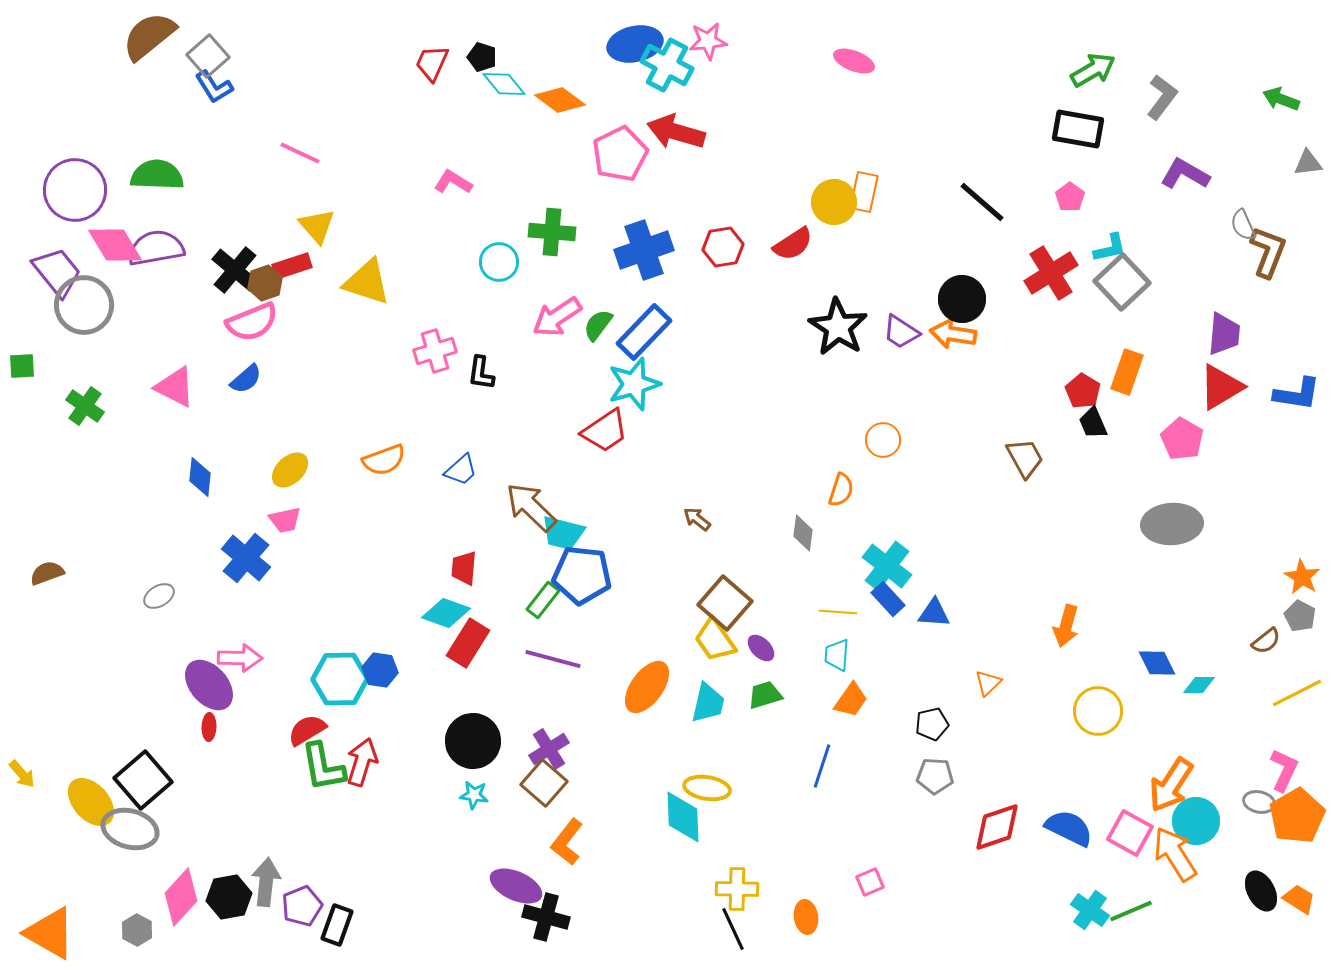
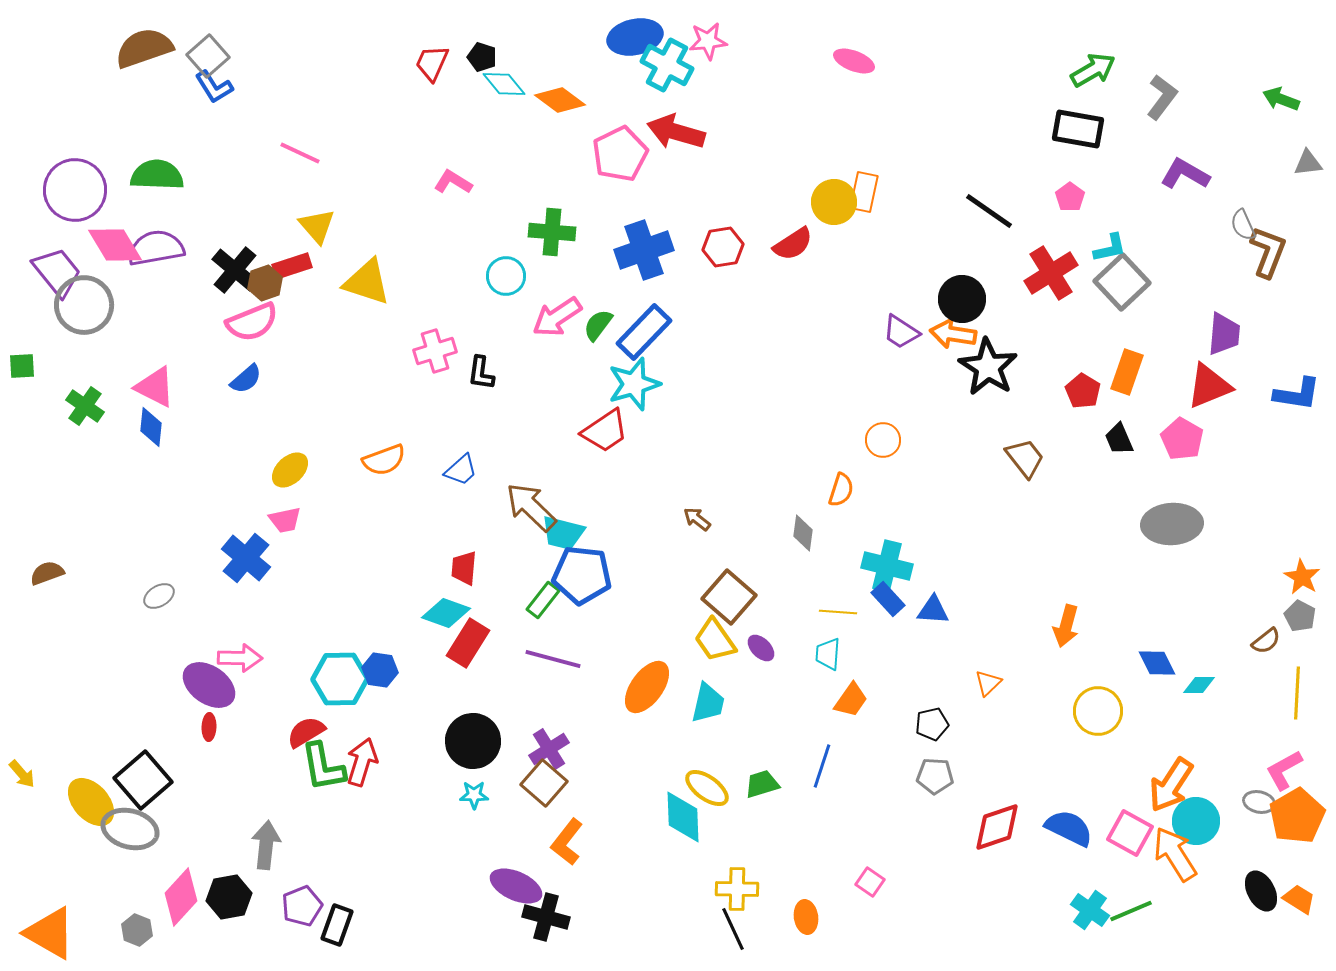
brown semicircle at (149, 36): moved 5 px left, 12 px down; rotated 20 degrees clockwise
blue ellipse at (635, 44): moved 7 px up
black line at (982, 202): moved 7 px right, 9 px down; rotated 6 degrees counterclockwise
cyan circle at (499, 262): moved 7 px right, 14 px down
black star at (838, 327): moved 150 px right, 40 px down
pink triangle at (175, 387): moved 20 px left
red triangle at (1221, 387): moved 12 px left, 1 px up; rotated 9 degrees clockwise
black trapezoid at (1093, 423): moved 26 px right, 16 px down
brown trapezoid at (1025, 458): rotated 9 degrees counterclockwise
blue diamond at (200, 477): moved 49 px left, 50 px up
cyan cross at (887, 566): rotated 24 degrees counterclockwise
brown square at (725, 603): moved 4 px right, 6 px up
blue triangle at (934, 613): moved 1 px left, 3 px up
cyan trapezoid at (837, 655): moved 9 px left, 1 px up
purple ellipse at (209, 685): rotated 14 degrees counterclockwise
yellow line at (1297, 693): rotated 60 degrees counterclockwise
green trapezoid at (765, 695): moved 3 px left, 89 px down
red semicircle at (307, 730): moved 1 px left, 2 px down
pink L-shape at (1284, 770): rotated 144 degrees counterclockwise
yellow ellipse at (707, 788): rotated 27 degrees clockwise
cyan star at (474, 795): rotated 8 degrees counterclockwise
gray arrow at (266, 882): moved 37 px up
pink square at (870, 882): rotated 32 degrees counterclockwise
gray hexagon at (137, 930): rotated 8 degrees counterclockwise
